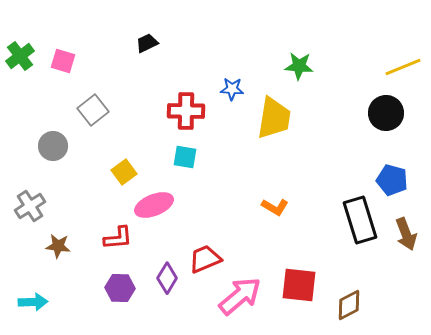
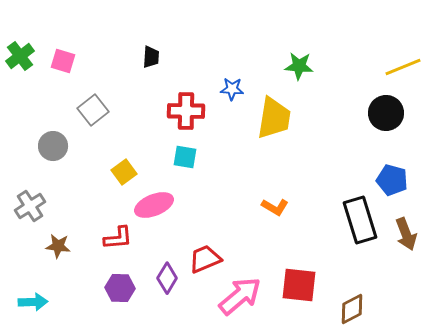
black trapezoid: moved 4 px right, 14 px down; rotated 120 degrees clockwise
brown diamond: moved 3 px right, 4 px down
